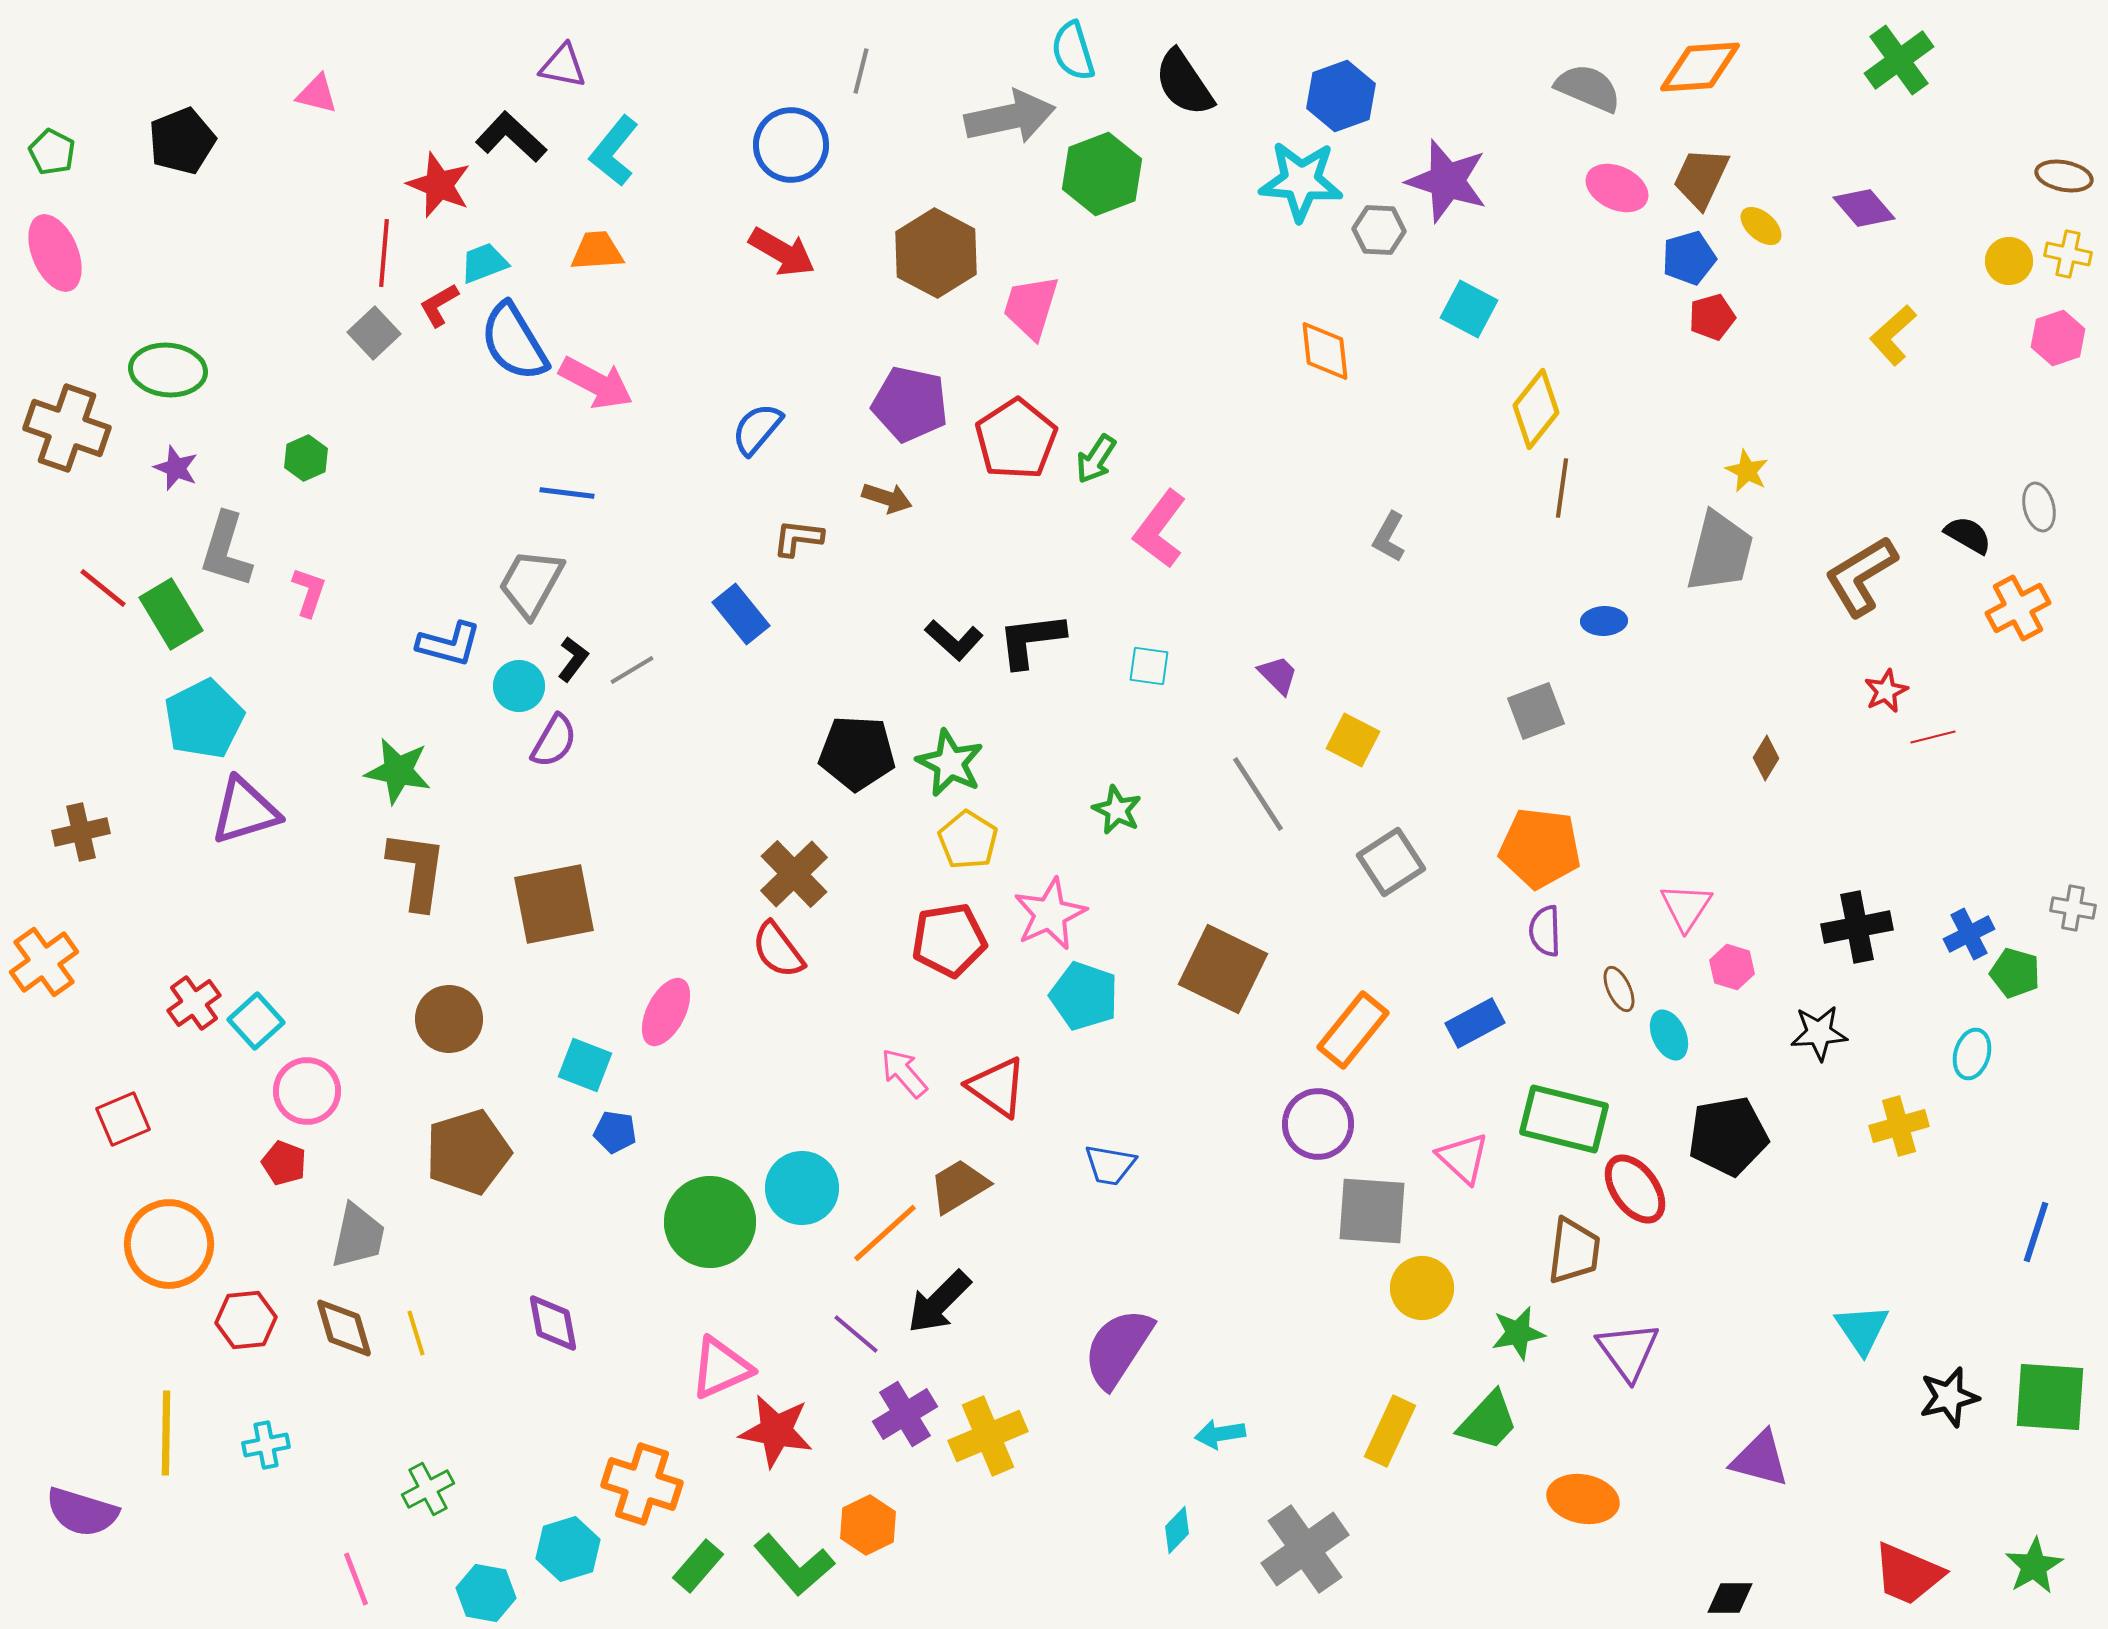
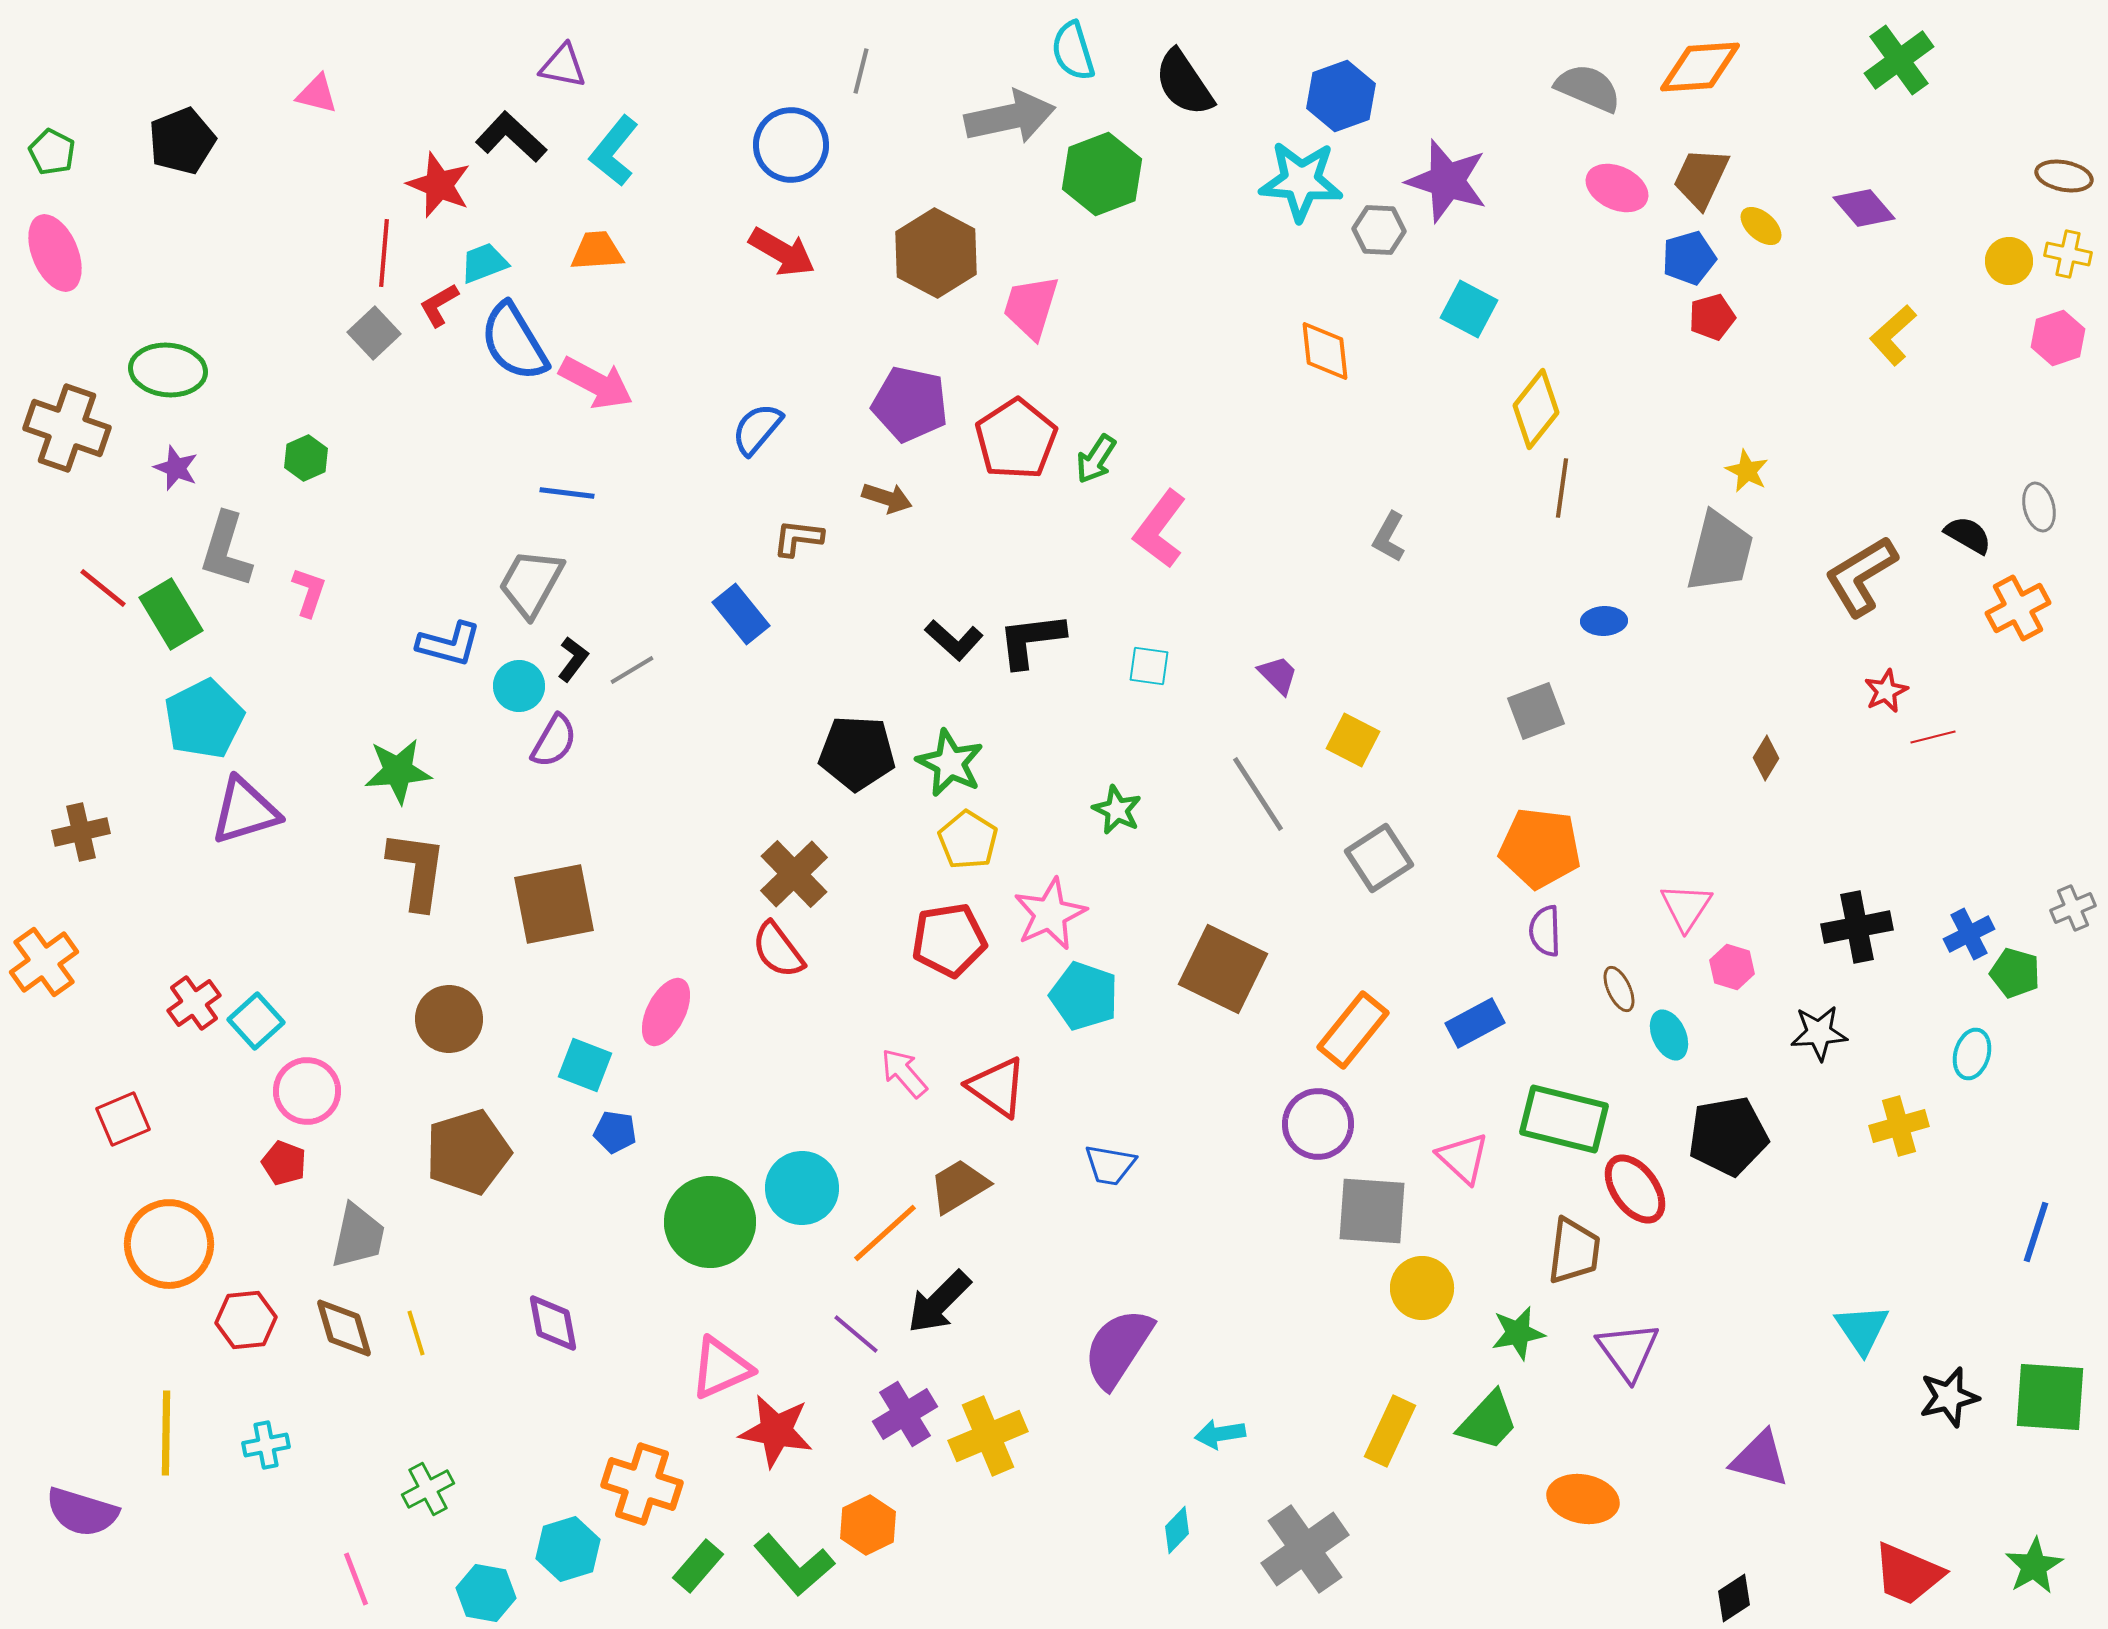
green star at (398, 771): rotated 16 degrees counterclockwise
gray square at (1391, 862): moved 12 px left, 4 px up
gray cross at (2073, 908): rotated 33 degrees counterclockwise
black diamond at (1730, 1598): moved 4 px right; rotated 33 degrees counterclockwise
